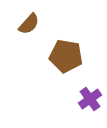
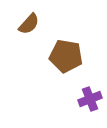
purple cross: rotated 15 degrees clockwise
